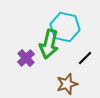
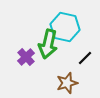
green arrow: moved 1 px left
purple cross: moved 1 px up
brown star: moved 1 px up
